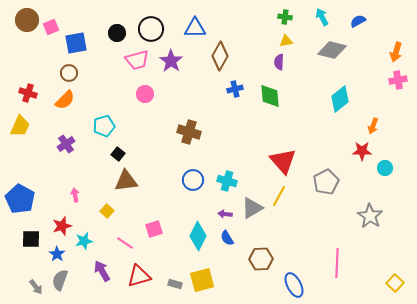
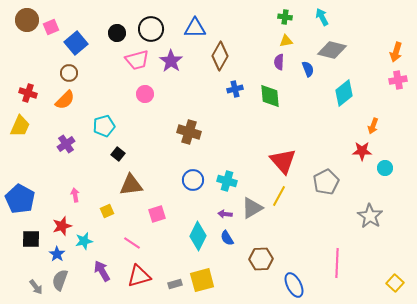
blue semicircle at (358, 21): moved 50 px left, 48 px down; rotated 98 degrees clockwise
blue square at (76, 43): rotated 30 degrees counterclockwise
cyan diamond at (340, 99): moved 4 px right, 6 px up
brown triangle at (126, 181): moved 5 px right, 4 px down
yellow square at (107, 211): rotated 24 degrees clockwise
pink square at (154, 229): moved 3 px right, 15 px up
pink line at (125, 243): moved 7 px right
gray rectangle at (175, 284): rotated 32 degrees counterclockwise
